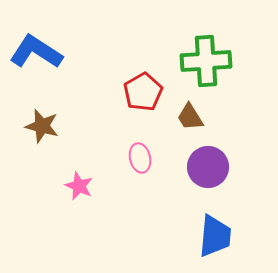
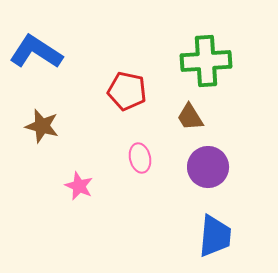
red pentagon: moved 16 px left, 1 px up; rotated 30 degrees counterclockwise
